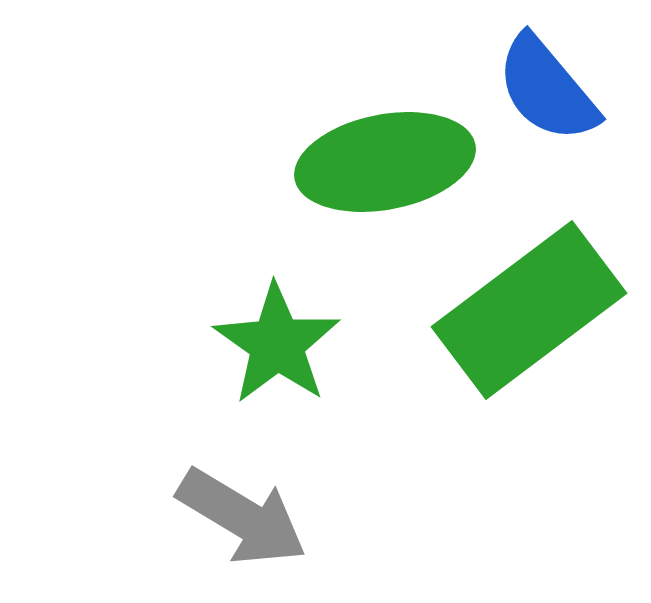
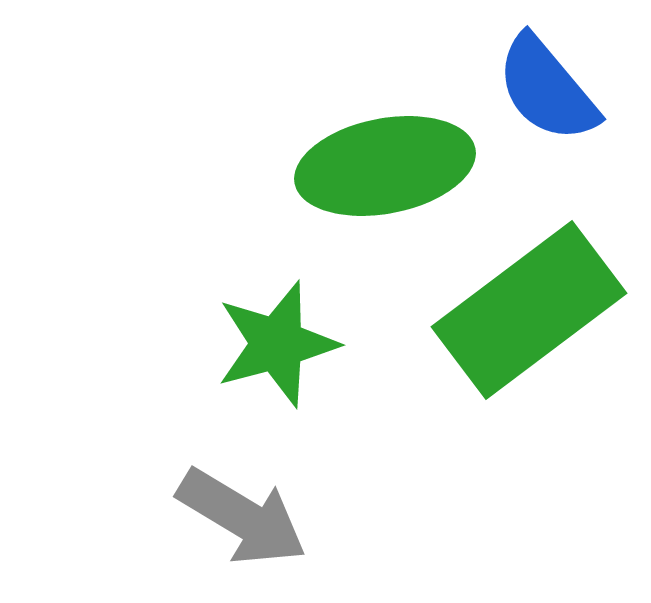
green ellipse: moved 4 px down
green star: rotated 22 degrees clockwise
